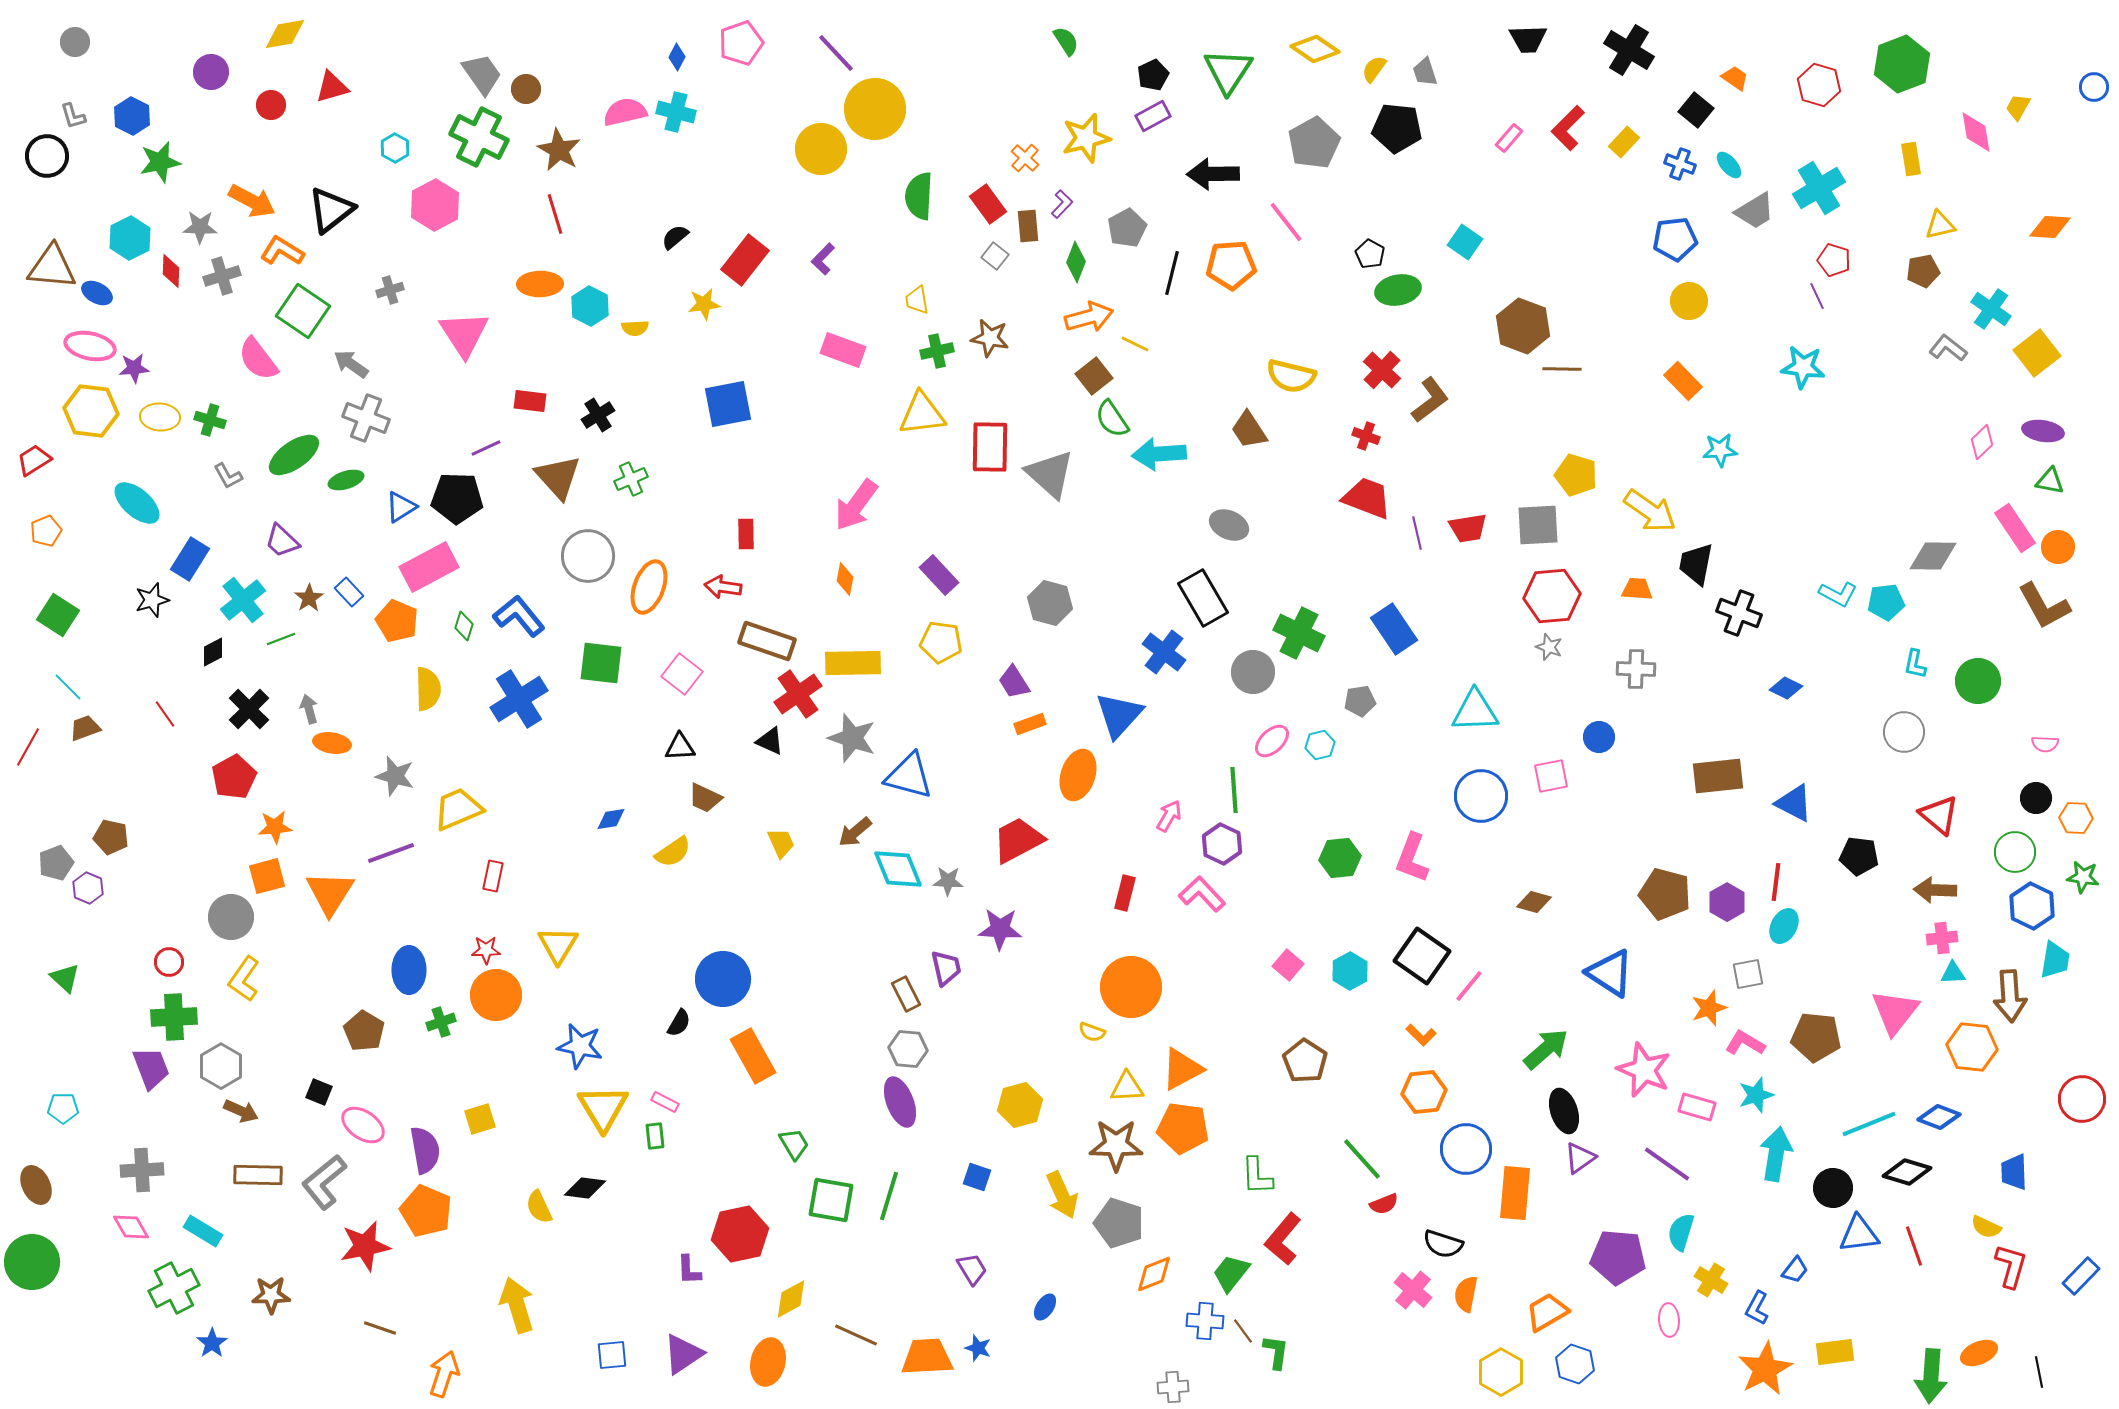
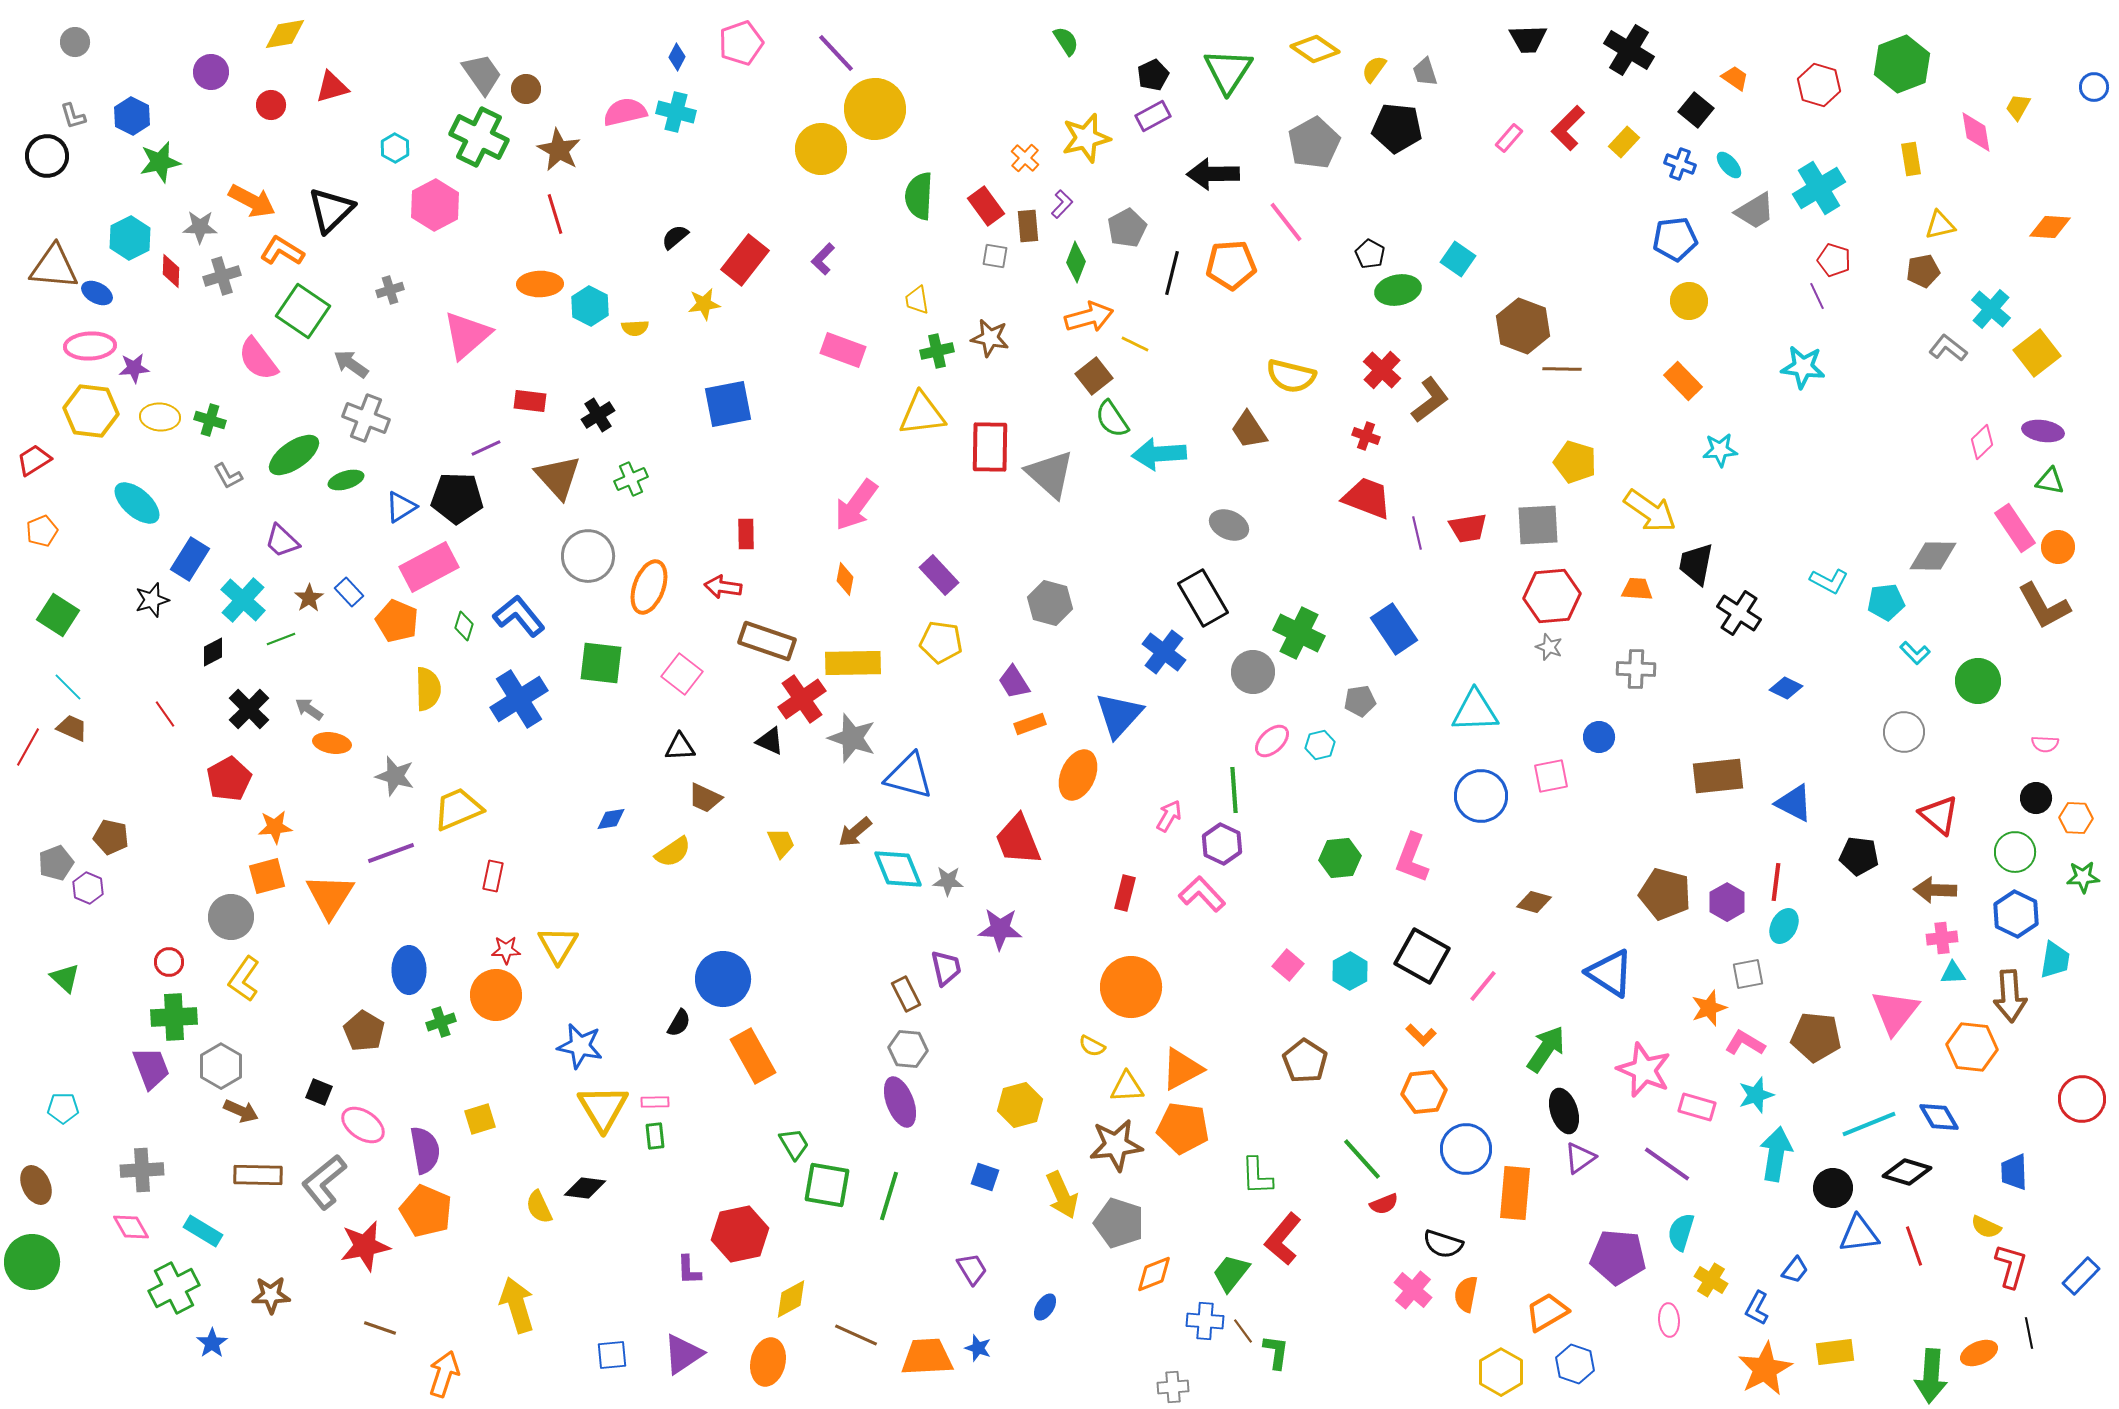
red rectangle at (988, 204): moved 2 px left, 2 px down
black triangle at (331, 210): rotated 6 degrees counterclockwise
cyan square at (1465, 242): moved 7 px left, 17 px down
gray square at (995, 256): rotated 28 degrees counterclockwise
brown triangle at (52, 267): moved 2 px right
cyan cross at (1991, 309): rotated 6 degrees clockwise
pink triangle at (464, 334): moved 3 px right, 1 px down; rotated 22 degrees clockwise
pink ellipse at (90, 346): rotated 15 degrees counterclockwise
yellow pentagon at (1576, 475): moved 1 px left, 13 px up
orange pentagon at (46, 531): moved 4 px left
cyan L-shape at (1838, 594): moved 9 px left, 13 px up
cyan cross at (243, 600): rotated 9 degrees counterclockwise
black cross at (1739, 613): rotated 12 degrees clockwise
cyan L-shape at (1915, 664): moved 11 px up; rotated 56 degrees counterclockwise
red cross at (798, 694): moved 4 px right, 5 px down
gray arrow at (309, 709): rotated 40 degrees counterclockwise
brown trapezoid at (85, 728): moved 13 px left; rotated 44 degrees clockwise
orange ellipse at (1078, 775): rotated 6 degrees clockwise
red pentagon at (234, 777): moved 5 px left, 2 px down
red trapezoid at (1018, 840): rotated 84 degrees counterclockwise
green star at (2083, 877): rotated 12 degrees counterclockwise
orange triangle at (330, 893): moved 3 px down
blue hexagon at (2032, 906): moved 16 px left, 8 px down
red star at (486, 950): moved 20 px right
black square at (1422, 956): rotated 6 degrees counterclockwise
pink line at (1469, 986): moved 14 px right
yellow semicircle at (1092, 1032): moved 14 px down; rotated 8 degrees clockwise
green arrow at (1546, 1049): rotated 15 degrees counterclockwise
pink rectangle at (665, 1102): moved 10 px left; rotated 28 degrees counterclockwise
blue diamond at (1939, 1117): rotated 39 degrees clockwise
brown star at (1116, 1145): rotated 8 degrees counterclockwise
blue square at (977, 1177): moved 8 px right
green square at (831, 1200): moved 4 px left, 15 px up
black line at (2039, 1372): moved 10 px left, 39 px up
